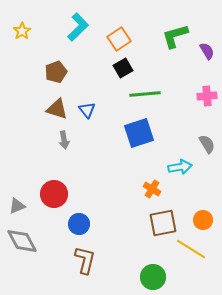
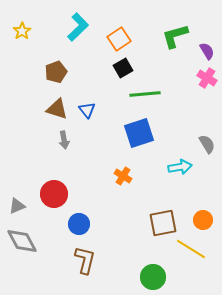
pink cross: moved 18 px up; rotated 36 degrees clockwise
orange cross: moved 29 px left, 13 px up
